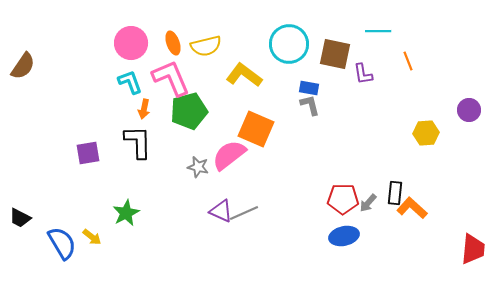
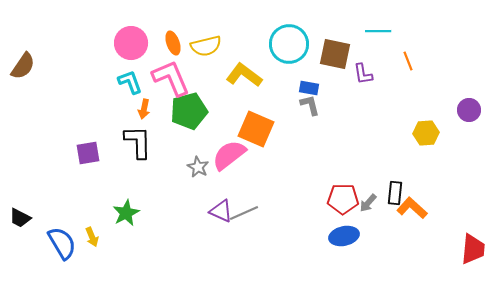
gray star: rotated 15 degrees clockwise
yellow arrow: rotated 30 degrees clockwise
